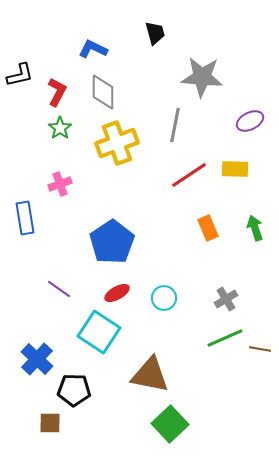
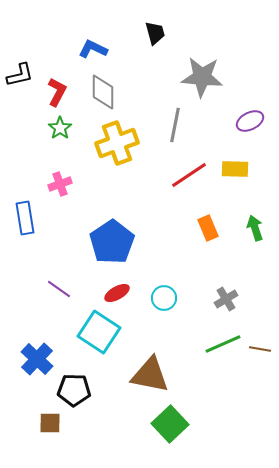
green line: moved 2 px left, 6 px down
